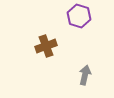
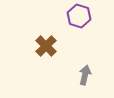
brown cross: rotated 25 degrees counterclockwise
